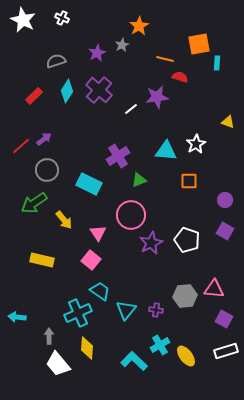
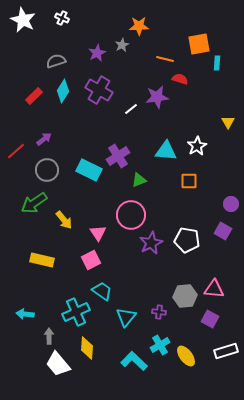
orange star at (139, 26): rotated 30 degrees clockwise
red semicircle at (180, 77): moved 2 px down
purple cross at (99, 90): rotated 12 degrees counterclockwise
cyan diamond at (67, 91): moved 4 px left
yellow triangle at (228, 122): rotated 40 degrees clockwise
white star at (196, 144): moved 1 px right, 2 px down
red line at (21, 146): moved 5 px left, 5 px down
cyan rectangle at (89, 184): moved 14 px up
purple circle at (225, 200): moved 6 px right, 4 px down
purple square at (225, 231): moved 2 px left
white pentagon at (187, 240): rotated 10 degrees counterclockwise
pink square at (91, 260): rotated 24 degrees clockwise
cyan trapezoid at (100, 291): moved 2 px right
cyan triangle at (126, 310): moved 7 px down
purple cross at (156, 310): moved 3 px right, 2 px down
cyan cross at (78, 313): moved 2 px left, 1 px up
cyan arrow at (17, 317): moved 8 px right, 3 px up
purple square at (224, 319): moved 14 px left
